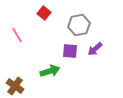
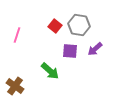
red square: moved 11 px right, 13 px down
gray hexagon: rotated 20 degrees clockwise
pink line: rotated 49 degrees clockwise
green arrow: rotated 60 degrees clockwise
